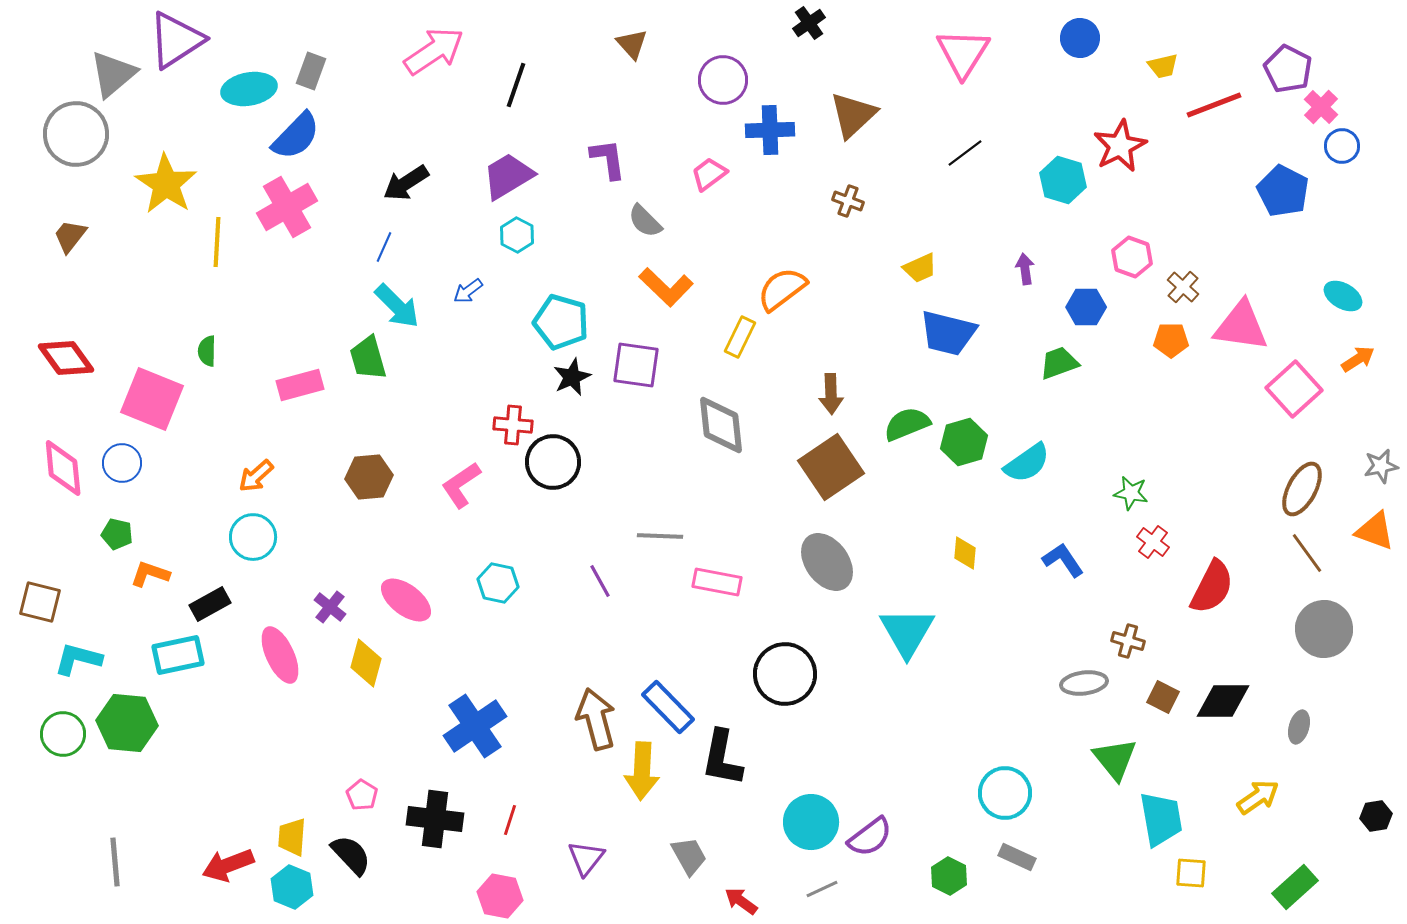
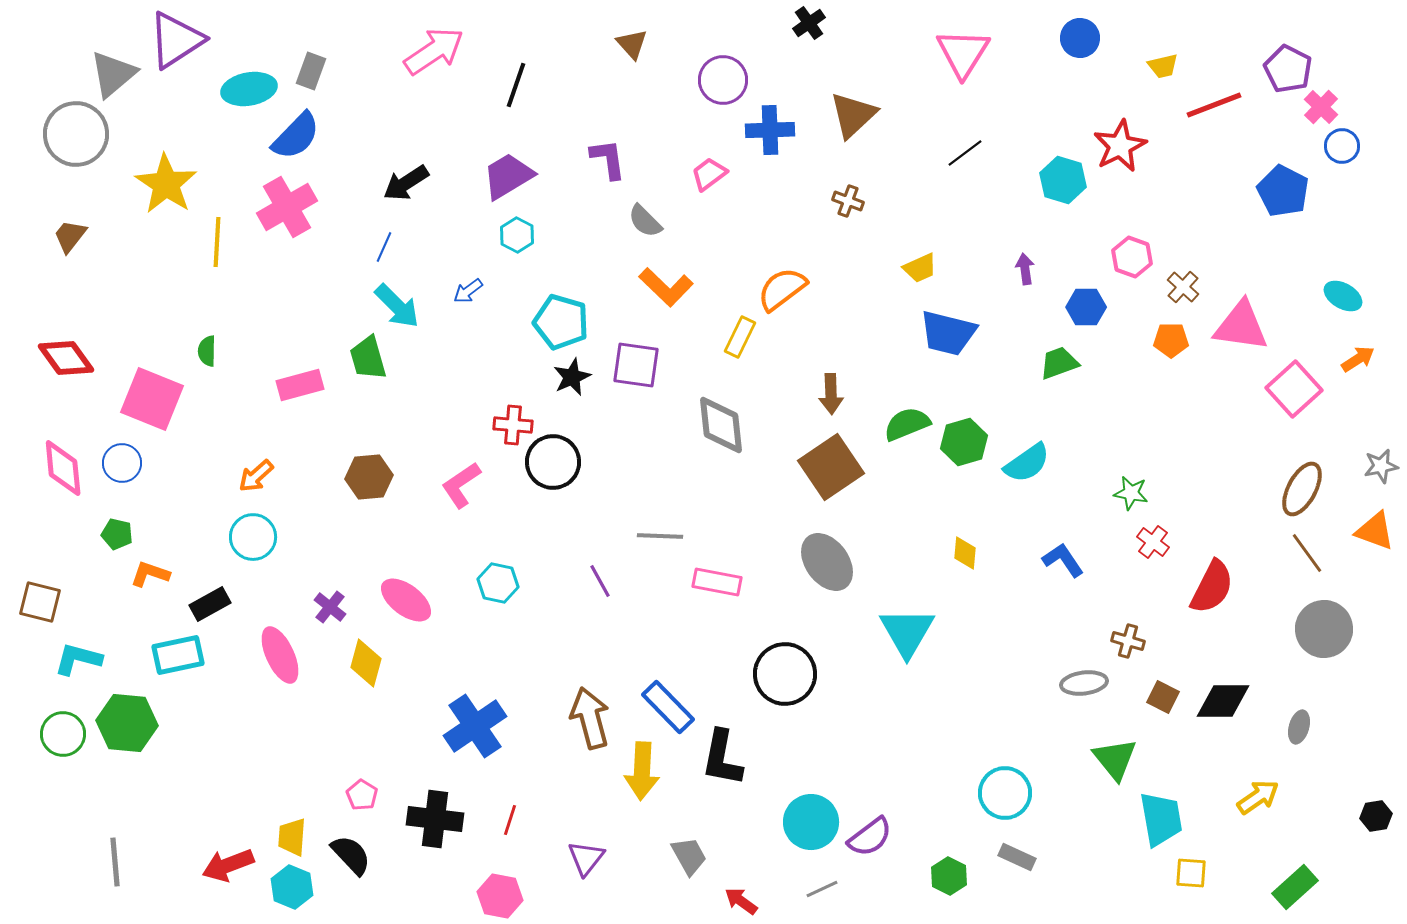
brown arrow at (596, 719): moved 6 px left, 1 px up
